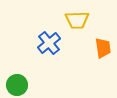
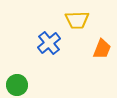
orange trapezoid: moved 1 px left, 1 px down; rotated 30 degrees clockwise
